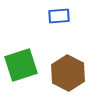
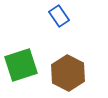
blue rectangle: rotated 60 degrees clockwise
